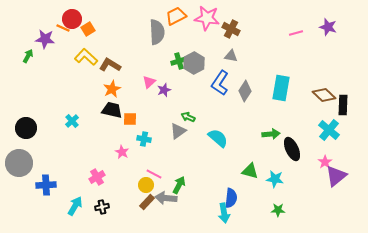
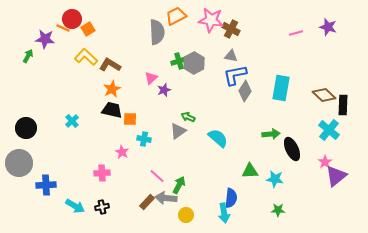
pink star at (207, 18): moved 4 px right, 2 px down
pink triangle at (149, 82): moved 2 px right, 4 px up
blue L-shape at (220, 83): moved 15 px right, 8 px up; rotated 45 degrees clockwise
green triangle at (250, 171): rotated 18 degrees counterclockwise
pink line at (154, 174): moved 3 px right, 2 px down; rotated 14 degrees clockwise
pink cross at (97, 177): moved 5 px right, 4 px up; rotated 28 degrees clockwise
yellow circle at (146, 185): moved 40 px right, 30 px down
cyan arrow at (75, 206): rotated 90 degrees clockwise
